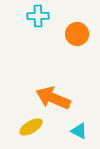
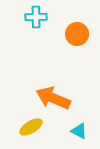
cyan cross: moved 2 px left, 1 px down
